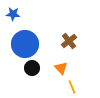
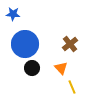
brown cross: moved 1 px right, 3 px down
